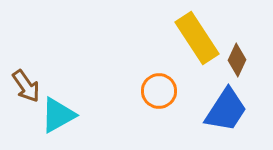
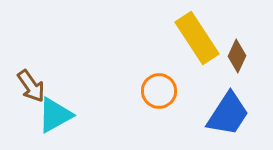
brown diamond: moved 4 px up
brown arrow: moved 5 px right
blue trapezoid: moved 2 px right, 4 px down
cyan triangle: moved 3 px left
